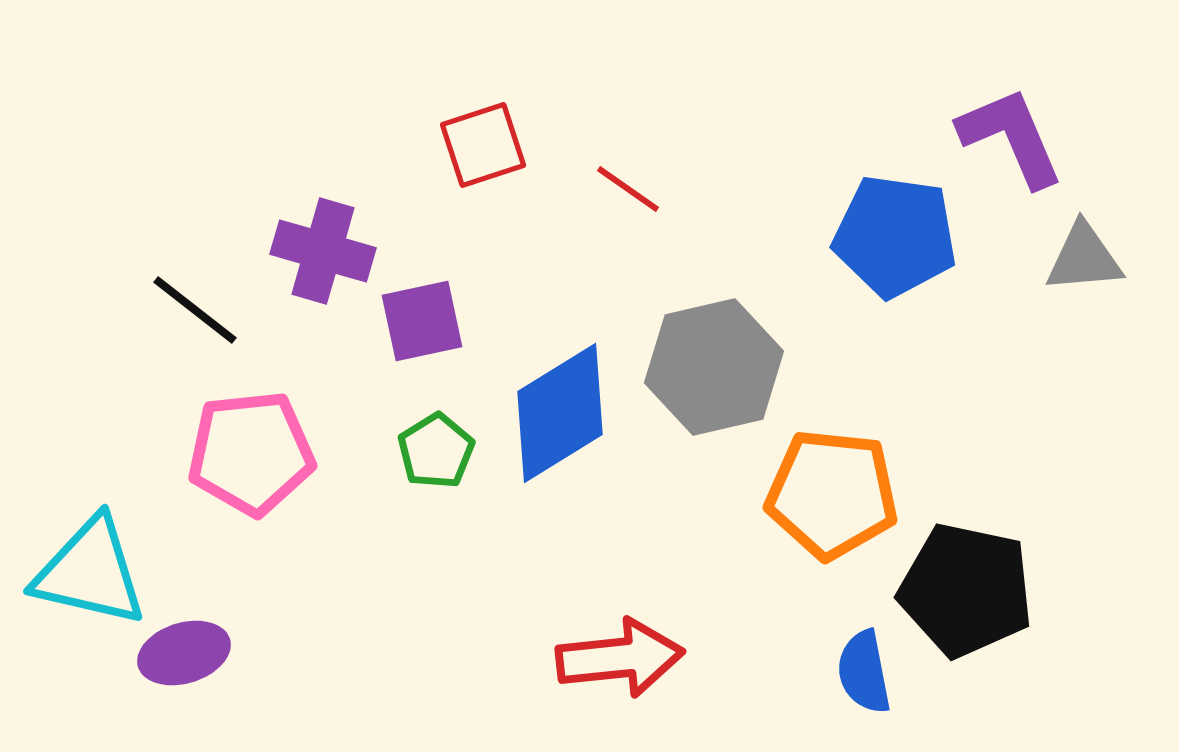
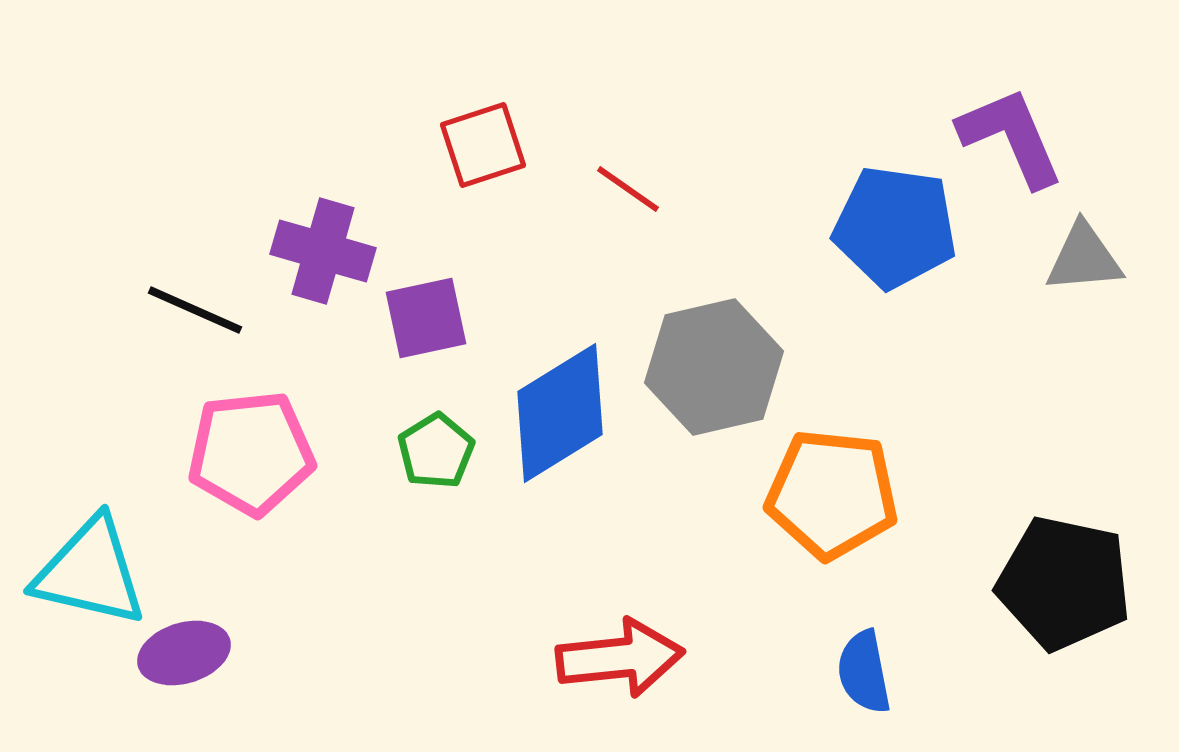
blue pentagon: moved 9 px up
black line: rotated 14 degrees counterclockwise
purple square: moved 4 px right, 3 px up
black pentagon: moved 98 px right, 7 px up
